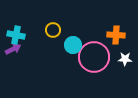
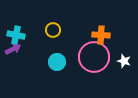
orange cross: moved 15 px left
cyan circle: moved 16 px left, 17 px down
white star: moved 1 px left, 2 px down; rotated 16 degrees clockwise
